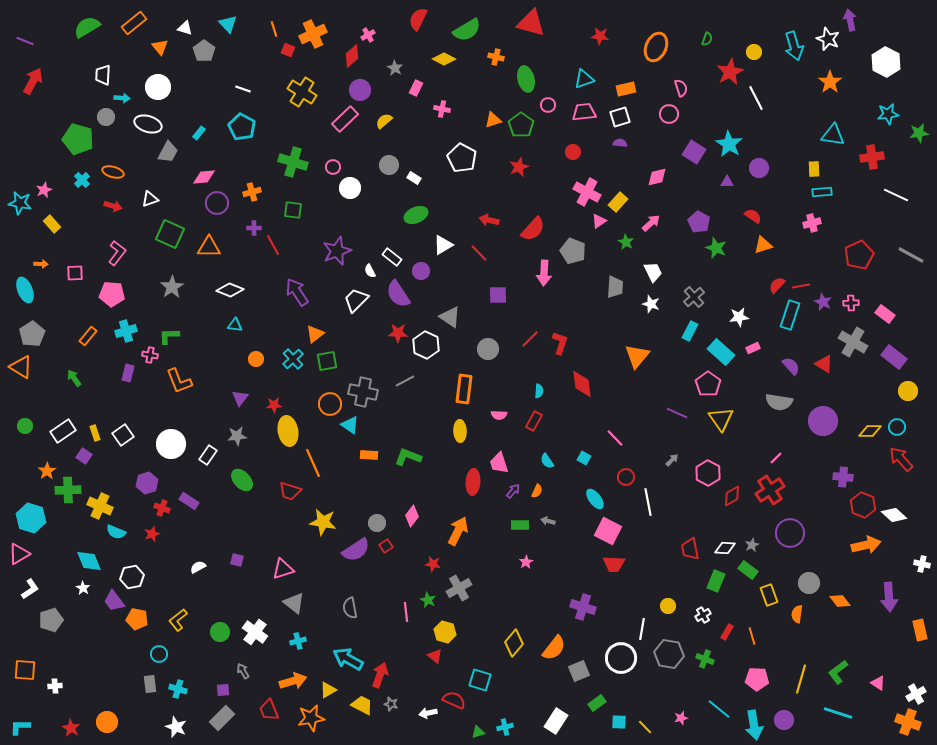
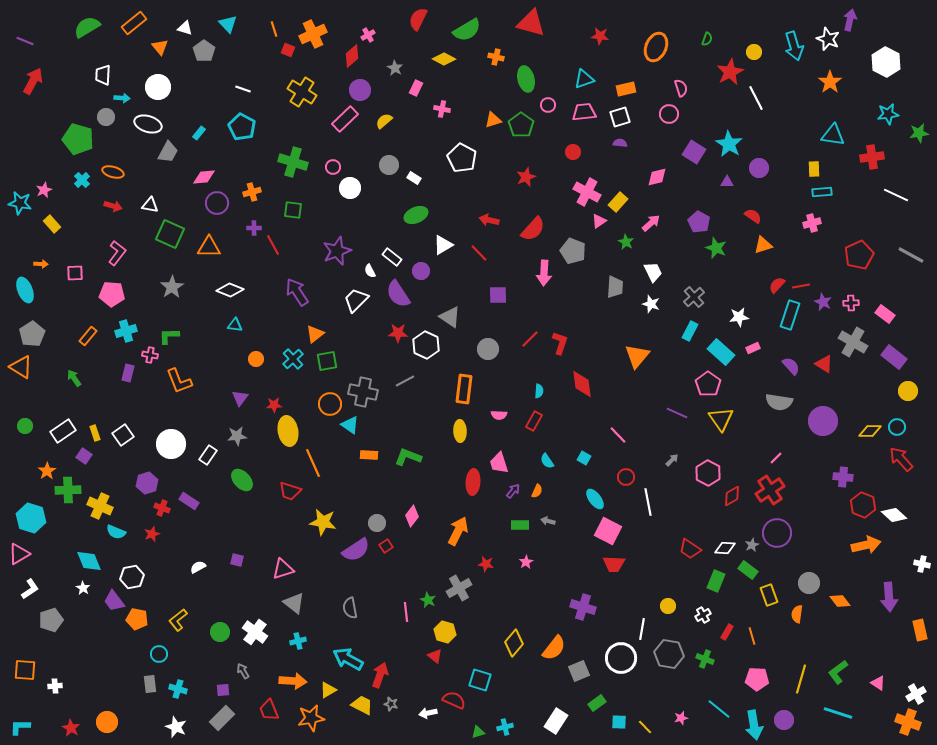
purple arrow at (850, 20): rotated 25 degrees clockwise
red star at (519, 167): moved 7 px right, 10 px down
white triangle at (150, 199): moved 6 px down; rotated 30 degrees clockwise
pink line at (615, 438): moved 3 px right, 3 px up
purple circle at (790, 533): moved 13 px left
red trapezoid at (690, 549): rotated 45 degrees counterclockwise
red star at (433, 564): moved 53 px right
orange arrow at (293, 681): rotated 20 degrees clockwise
